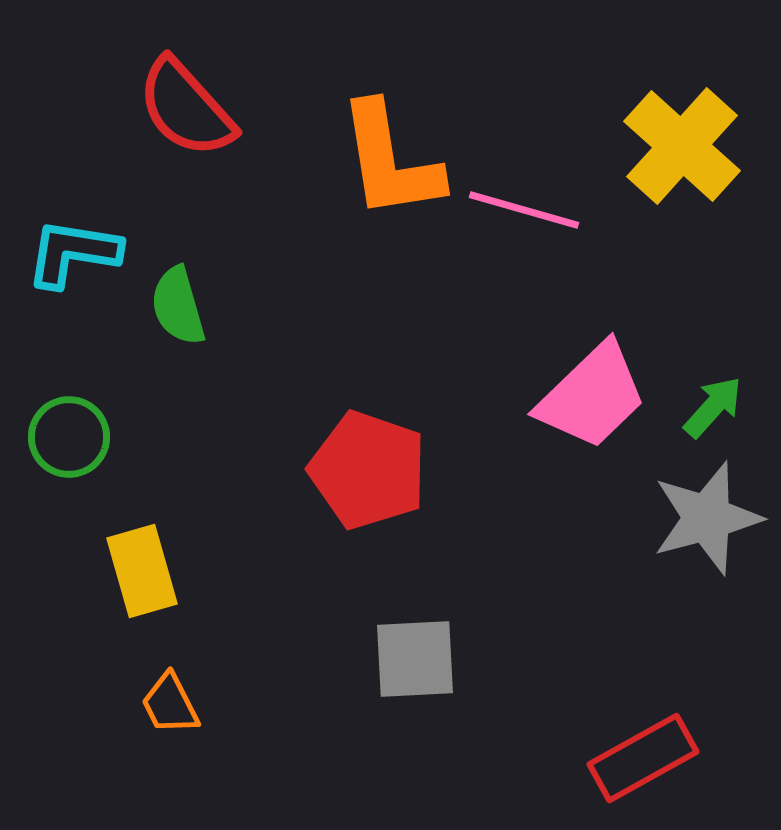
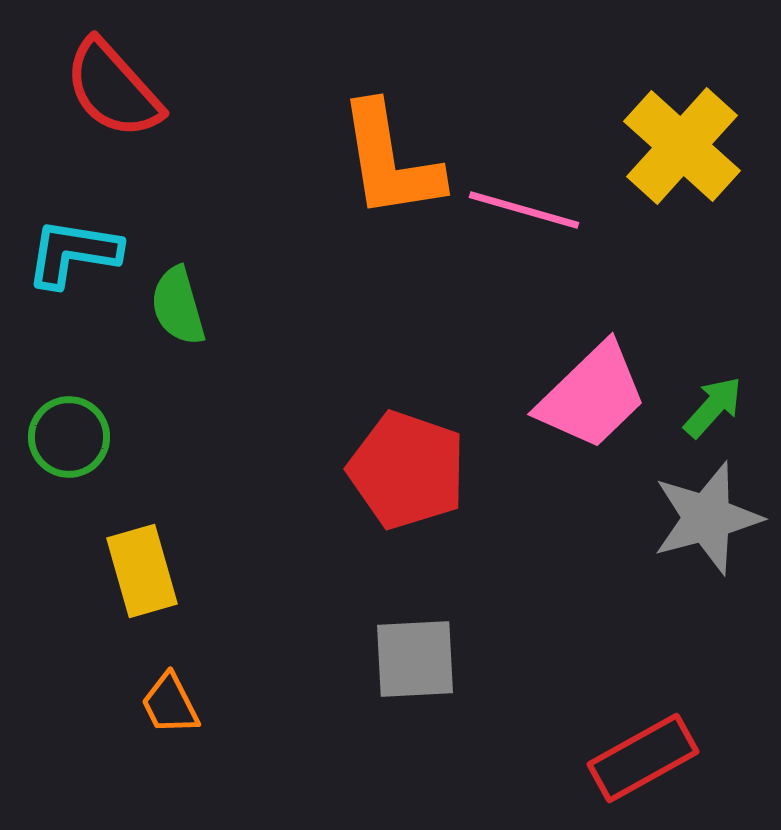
red semicircle: moved 73 px left, 19 px up
red pentagon: moved 39 px right
